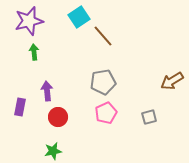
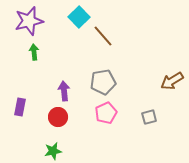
cyan square: rotated 10 degrees counterclockwise
purple arrow: moved 17 px right
